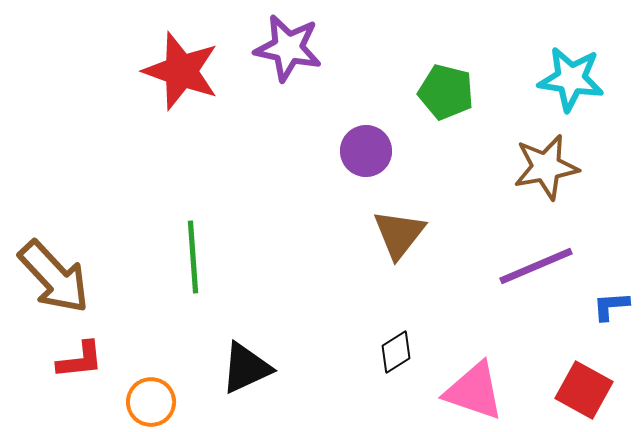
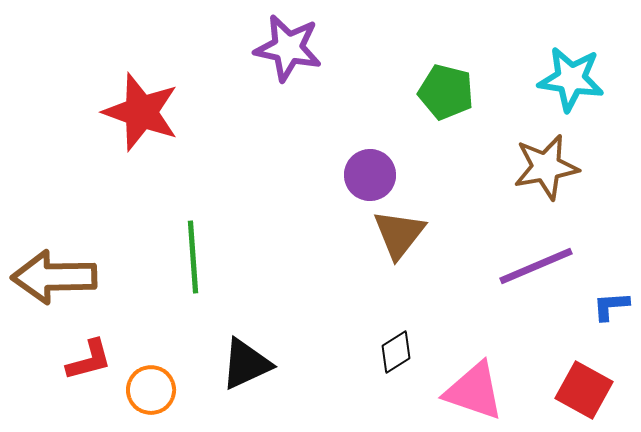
red star: moved 40 px left, 41 px down
purple circle: moved 4 px right, 24 px down
brown arrow: rotated 132 degrees clockwise
red L-shape: moved 9 px right; rotated 9 degrees counterclockwise
black triangle: moved 4 px up
orange circle: moved 12 px up
